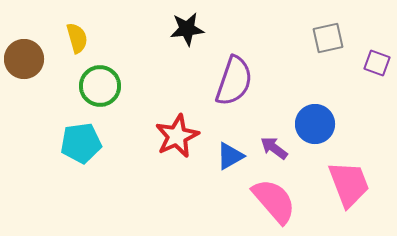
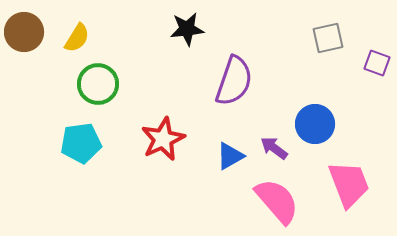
yellow semicircle: rotated 48 degrees clockwise
brown circle: moved 27 px up
green circle: moved 2 px left, 2 px up
red star: moved 14 px left, 3 px down
pink semicircle: moved 3 px right
